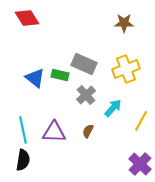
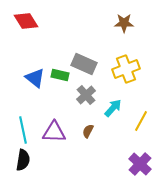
red diamond: moved 1 px left, 3 px down
